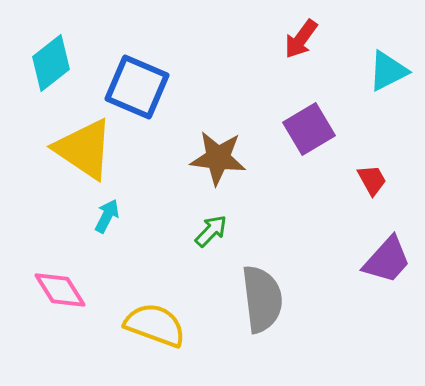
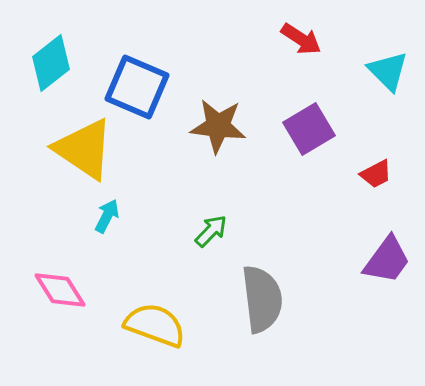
red arrow: rotated 93 degrees counterclockwise
cyan triangle: rotated 48 degrees counterclockwise
brown star: moved 32 px up
red trapezoid: moved 4 px right, 6 px up; rotated 92 degrees clockwise
purple trapezoid: rotated 6 degrees counterclockwise
